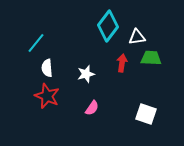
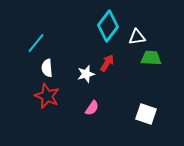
red arrow: moved 15 px left; rotated 24 degrees clockwise
